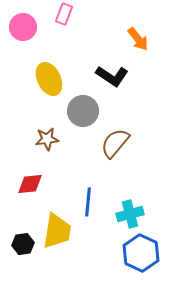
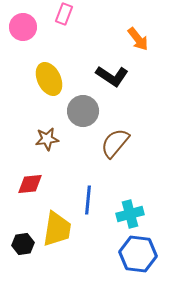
blue line: moved 2 px up
yellow trapezoid: moved 2 px up
blue hexagon: moved 3 px left, 1 px down; rotated 18 degrees counterclockwise
